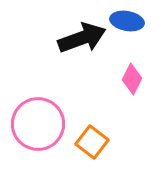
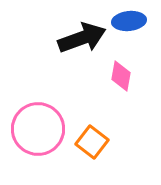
blue ellipse: moved 2 px right; rotated 16 degrees counterclockwise
pink diamond: moved 11 px left, 3 px up; rotated 16 degrees counterclockwise
pink circle: moved 5 px down
